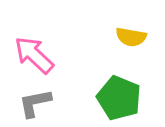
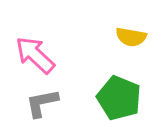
pink arrow: moved 1 px right
gray L-shape: moved 7 px right
